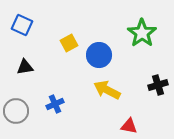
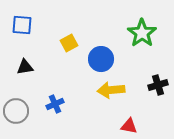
blue square: rotated 20 degrees counterclockwise
blue circle: moved 2 px right, 4 px down
yellow arrow: moved 4 px right; rotated 32 degrees counterclockwise
